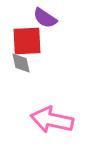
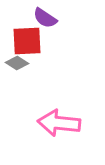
gray diamond: moved 4 px left; rotated 45 degrees counterclockwise
pink arrow: moved 7 px right, 3 px down; rotated 6 degrees counterclockwise
